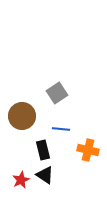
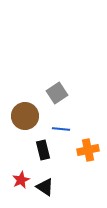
brown circle: moved 3 px right
orange cross: rotated 25 degrees counterclockwise
black triangle: moved 12 px down
